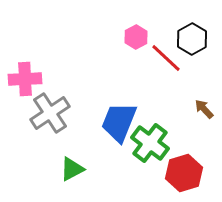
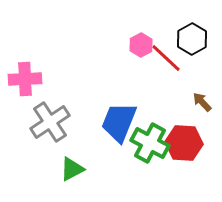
pink hexagon: moved 5 px right, 8 px down
brown arrow: moved 2 px left, 7 px up
gray cross: moved 9 px down
green cross: rotated 9 degrees counterclockwise
red hexagon: moved 30 px up; rotated 21 degrees clockwise
